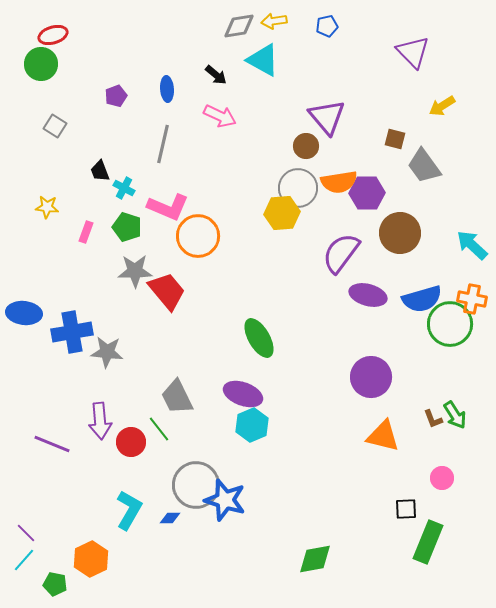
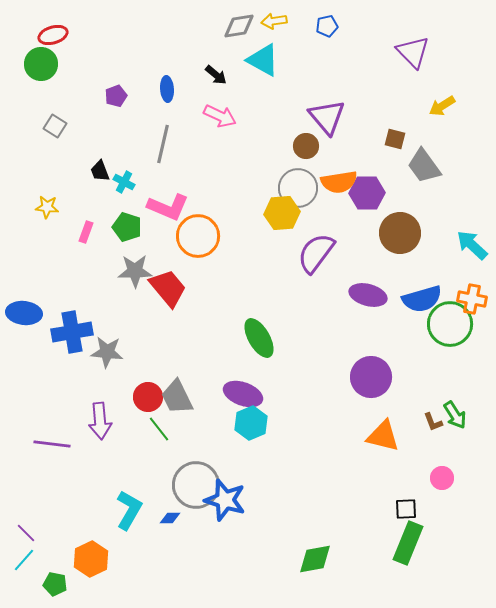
cyan cross at (124, 188): moved 6 px up
purple semicircle at (341, 253): moved 25 px left
red trapezoid at (167, 291): moved 1 px right, 3 px up
brown L-shape at (433, 419): moved 3 px down
cyan hexagon at (252, 425): moved 1 px left, 2 px up
red circle at (131, 442): moved 17 px right, 45 px up
purple line at (52, 444): rotated 15 degrees counterclockwise
green rectangle at (428, 542): moved 20 px left, 1 px down
